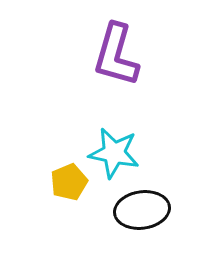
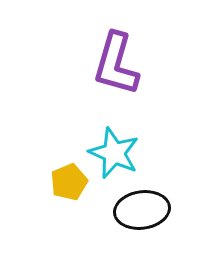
purple L-shape: moved 9 px down
cyan star: rotated 12 degrees clockwise
